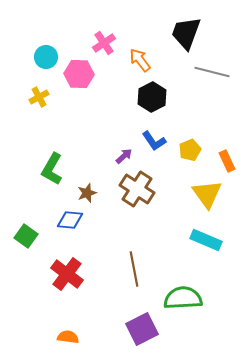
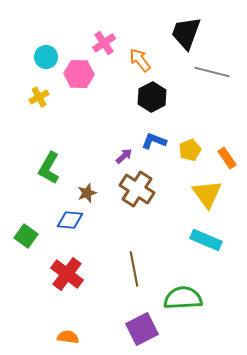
blue L-shape: rotated 145 degrees clockwise
orange rectangle: moved 3 px up; rotated 10 degrees counterclockwise
green L-shape: moved 3 px left, 1 px up
